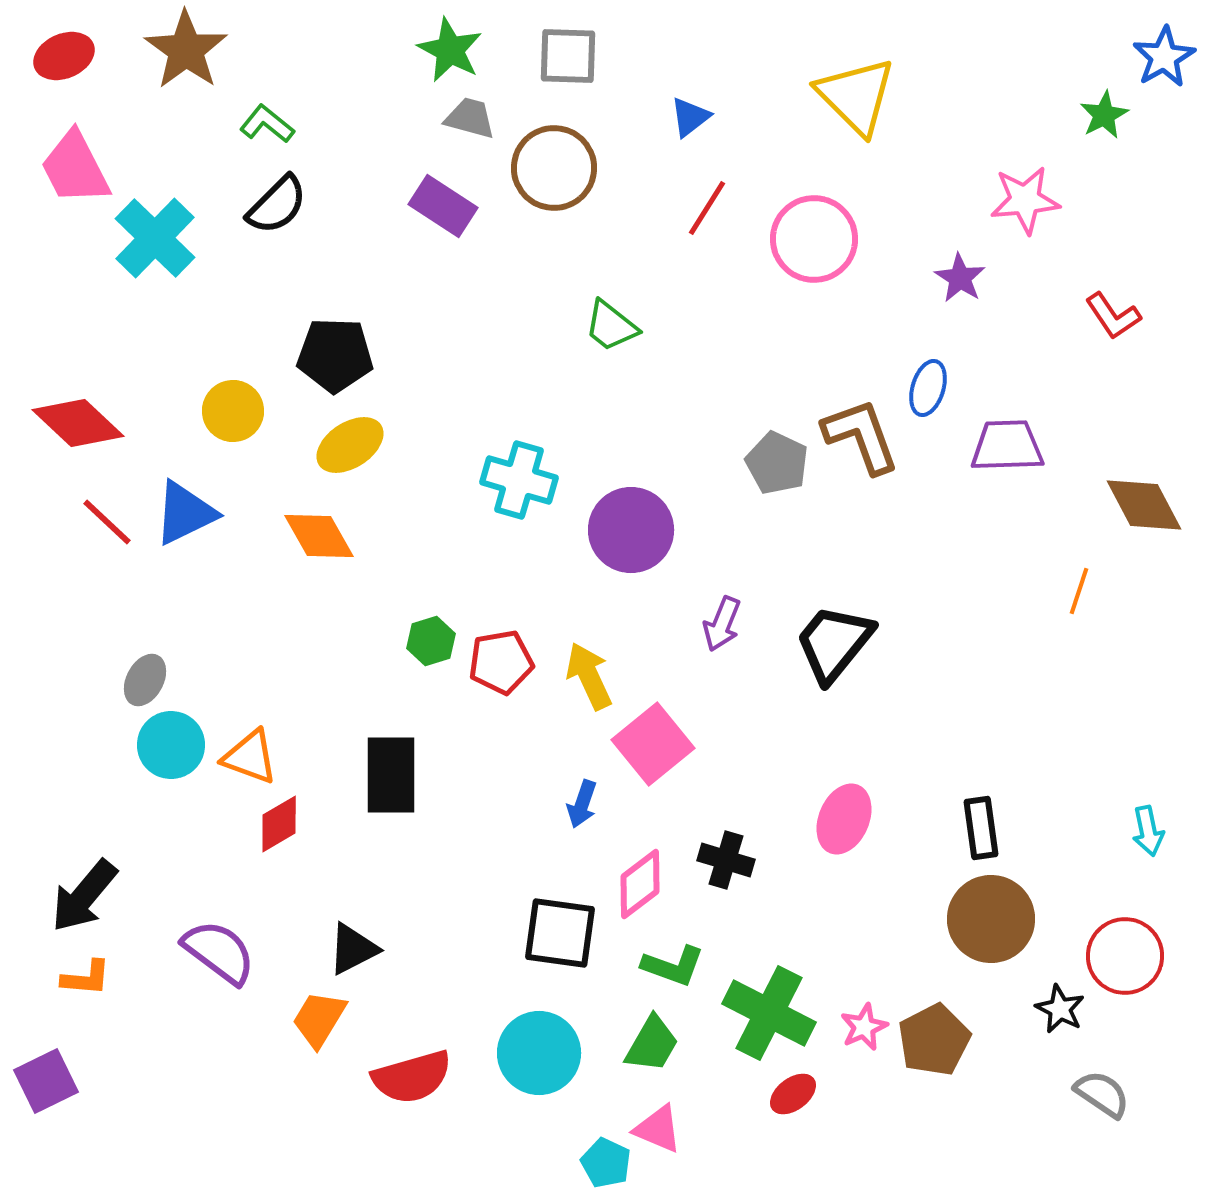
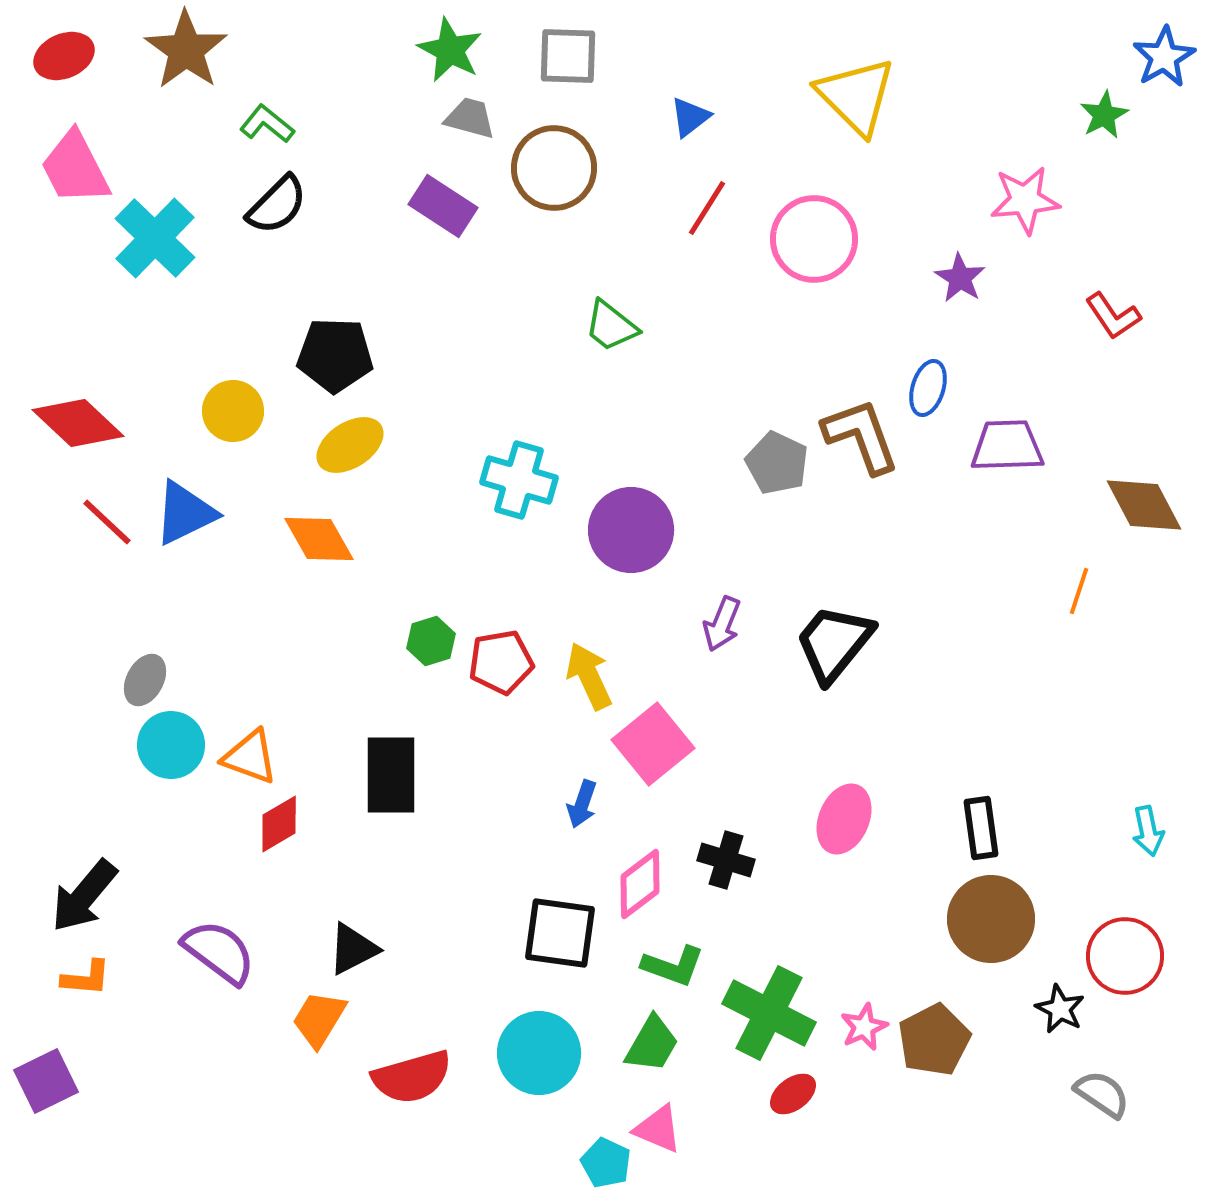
orange diamond at (319, 536): moved 3 px down
